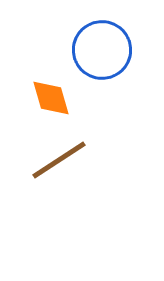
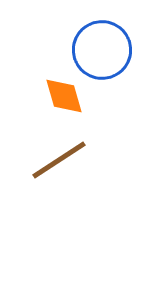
orange diamond: moved 13 px right, 2 px up
